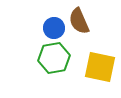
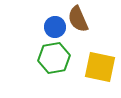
brown semicircle: moved 1 px left, 2 px up
blue circle: moved 1 px right, 1 px up
